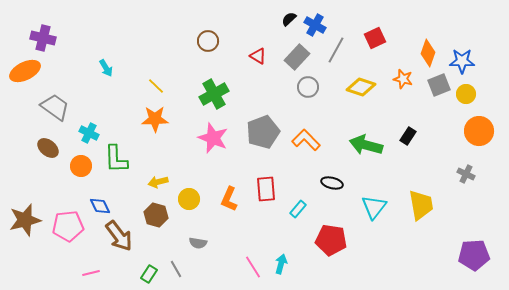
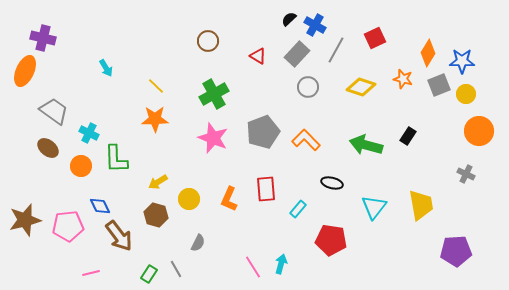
orange diamond at (428, 53): rotated 12 degrees clockwise
gray rectangle at (297, 57): moved 3 px up
orange ellipse at (25, 71): rotated 40 degrees counterclockwise
gray trapezoid at (55, 107): moved 1 px left, 4 px down
yellow arrow at (158, 182): rotated 18 degrees counterclockwise
gray semicircle at (198, 243): rotated 72 degrees counterclockwise
purple pentagon at (474, 255): moved 18 px left, 4 px up
